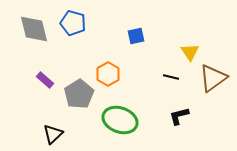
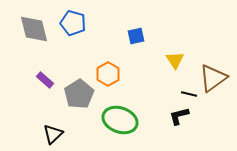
yellow triangle: moved 15 px left, 8 px down
black line: moved 18 px right, 17 px down
